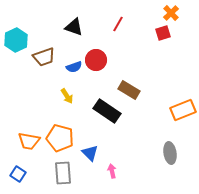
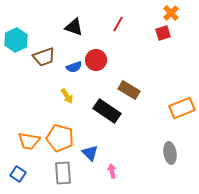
orange rectangle: moved 1 px left, 2 px up
